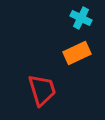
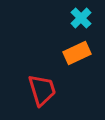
cyan cross: rotated 20 degrees clockwise
